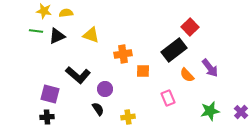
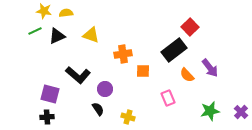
green line: moved 1 px left; rotated 32 degrees counterclockwise
yellow cross: rotated 24 degrees clockwise
